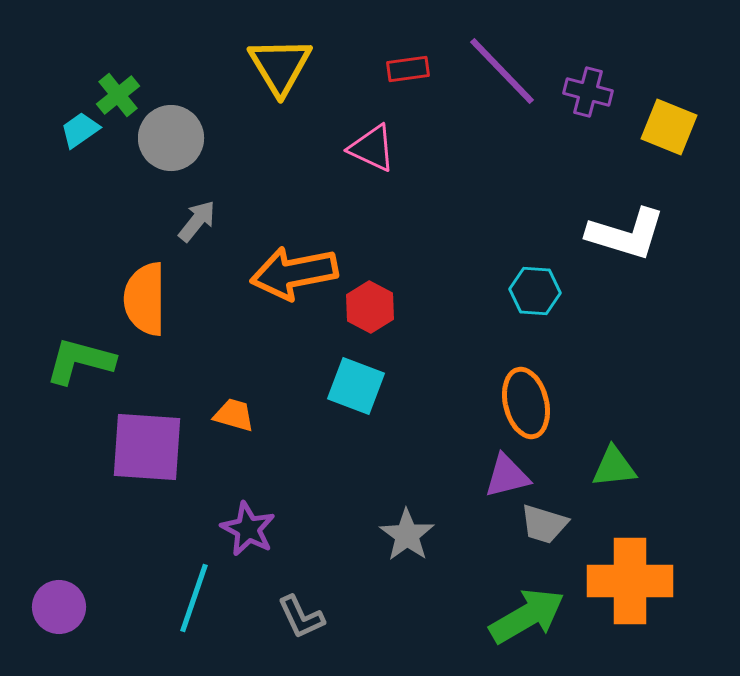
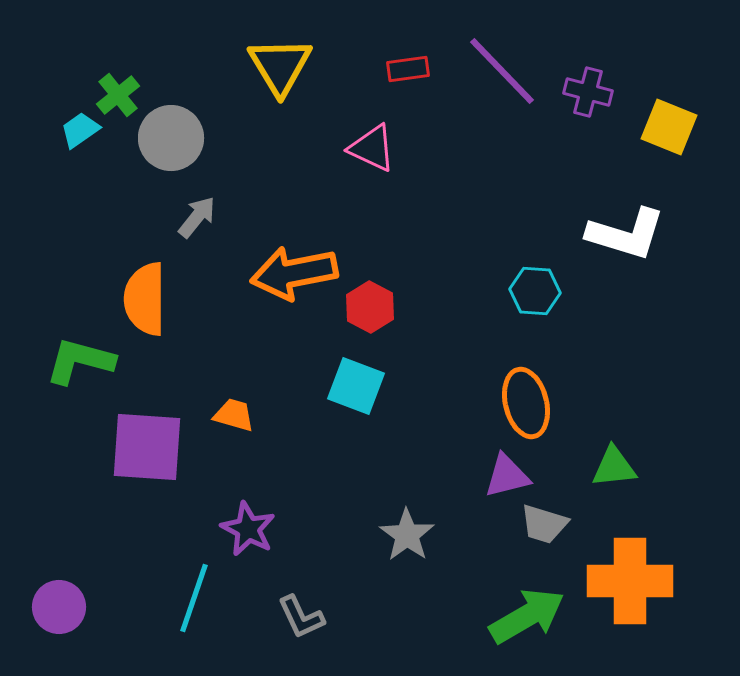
gray arrow: moved 4 px up
